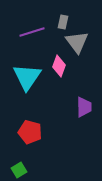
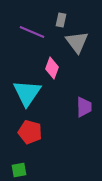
gray rectangle: moved 2 px left, 2 px up
purple line: rotated 40 degrees clockwise
pink diamond: moved 7 px left, 2 px down
cyan triangle: moved 16 px down
green square: rotated 21 degrees clockwise
